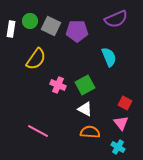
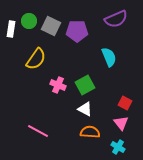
green circle: moved 1 px left
